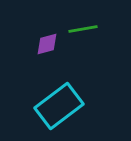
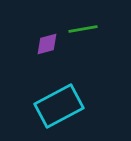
cyan rectangle: rotated 9 degrees clockwise
